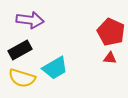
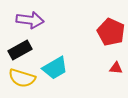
red triangle: moved 6 px right, 10 px down
